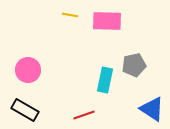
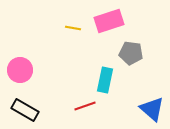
yellow line: moved 3 px right, 13 px down
pink rectangle: moved 2 px right; rotated 20 degrees counterclockwise
gray pentagon: moved 3 px left, 12 px up; rotated 20 degrees clockwise
pink circle: moved 8 px left
blue triangle: rotated 8 degrees clockwise
red line: moved 1 px right, 9 px up
